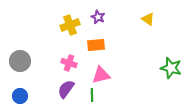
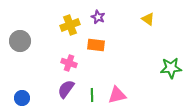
orange rectangle: rotated 12 degrees clockwise
gray circle: moved 20 px up
green star: rotated 20 degrees counterclockwise
pink triangle: moved 16 px right, 20 px down
blue circle: moved 2 px right, 2 px down
